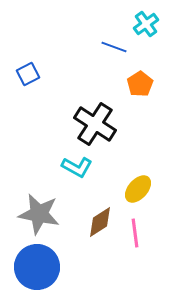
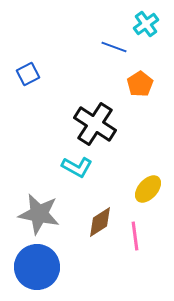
yellow ellipse: moved 10 px right
pink line: moved 3 px down
